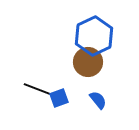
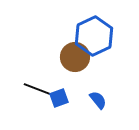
brown circle: moved 13 px left, 5 px up
